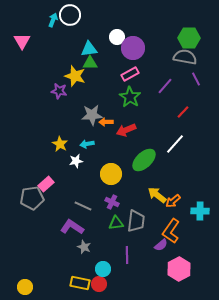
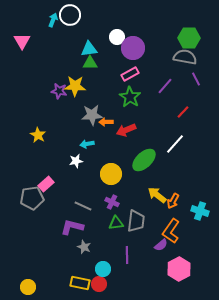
yellow star at (75, 76): moved 10 px down; rotated 15 degrees counterclockwise
yellow star at (60, 144): moved 22 px left, 9 px up
orange arrow at (173, 201): rotated 21 degrees counterclockwise
cyan cross at (200, 211): rotated 18 degrees clockwise
purple L-shape at (72, 227): rotated 20 degrees counterclockwise
yellow circle at (25, 287): moved 3 px right
